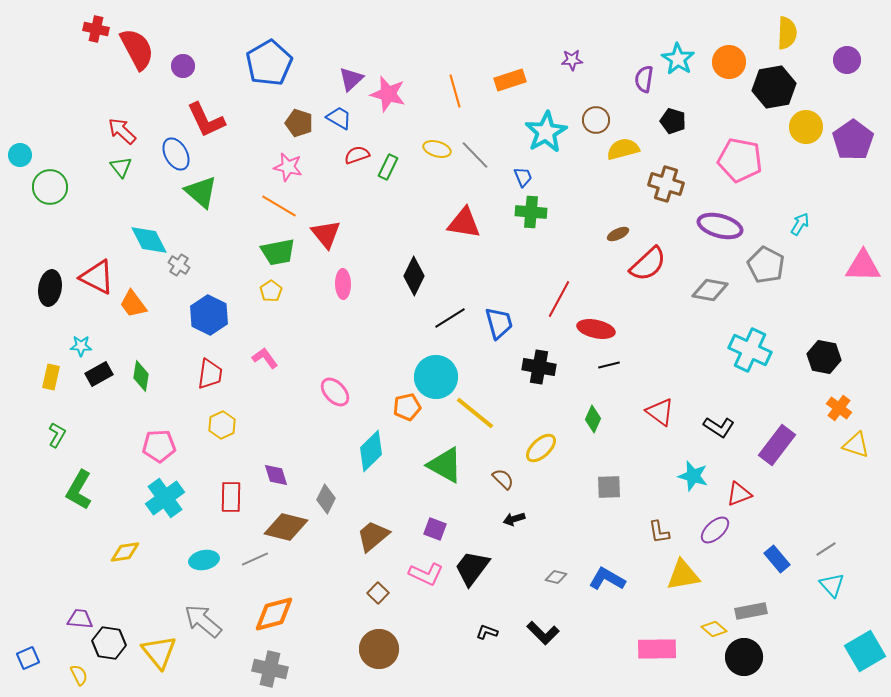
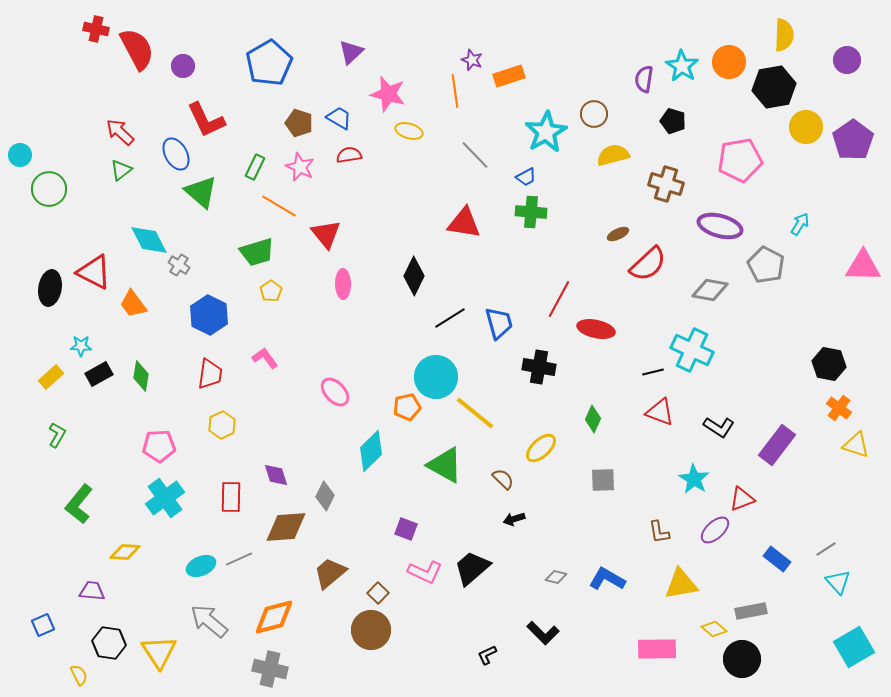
yellow semicircle at (787, 33): moved 3 px left, 2 px down
cyan star at (678, 59): moved 4 px right, 7 px down
purple star at (572, 60): moved 100 px left; rotated 25 degrees clockwise
purple triangle at (351, 79): moved 27 px up
orange rectangle at (510, 80): moved 1 px left, 4 px up
orange line at (455, 91): rotated 8 degrees clockwise
brown circle at (596, 120): moved 2 px left, 6 px up
red arrow at (122, 131): moved 2 px left, 1 px down
yellow ellipse at (437, 149): moved 28 px left, 18 px up
yellow semicircle at (623, 149): moved 10 px left, 6 px down
red semicircle at (357, 155): moved 8 px left; rotated 10 degrees clockwise
pink pentagon at (740, 160): rotated 21 degrees counterclockwise
green triangle at (121, 167): moved 3 px down; rotated 30 degrees clockwise
pink star at (288, 167): moved 12 px right; rotated 12 degrees clockwise
green rectangle at (388, 167): moved 133 px left
blue trapezoid at (523, 177): moved 3 px right; rotated 85 degrees clockwise
green circle at (50, 187): moved 1 px left, 2 px down
green trapezoid at (278, 252): moved 21 px left; rotated 6 degrees counterclockwise
red triangle at (97, 277): moved 3 px left, 5 px up
cyan cross at (750, 350): moved 58 px left
black hexagon at (824, 357): moved 5 px right, 7 px down
black line at (609, 365): moved 44 px right, 7 px down
yellow rectangle at (51, 377): rotated 35 degrees clockwise
red triangle at (660, 412): rotated 16 degrees counterclockwise
cyan star at (693, 476): moved 1 px right, 3 px down; rotated 16 degrees clockwise
gray square at (609, 487): moved 6 px left, 7 px up
green L-shape at (79, 490): moved 14 px down; rotated 9 degrees clockwise
red triangle at (739, 494): moved 3 px right, 5 px down
gray diamond at (326, 499): moved 1 px left, 3 px up
brown diamond at (286, 527): rotated 18 degrees counterclockwise
purple square at (435, 529): moved 29 px left
brown trapezoid at (373, 536): moved 43 px left, 37 px down
yellow diamond at (125, 552): rotated 12 degrees clockwise
gray line at (255, 559): moved 16 px left
blue rectangle at (777, 559): rotated 12 degrees counterclockwise
cyan ellipse at (204, 560): moved 3 px left, 6 px down; rotated 12 degrees counterclockwise
black trapezoid at (472, 568): rotated 12 degrees clockwise
pink L-shape at (426, 574): moved 1 px left, 2 px up
yellow triangle at (683, 575): moved 2 px left, 9 px down
cyan triangle at (832, 585): moved 6 px right, 3 px up
orange diamond at (274, 614): moved 3 px down
purple trapezoid at (80, 619): moved 12 px right, 28 px up
gray arrow at (203, 621): moved 6 px right
black L-shape at (487, 632): moved 23 px down; rotated 45 degrees counterclockwise
brown circle at (379, 649): moved 8 px left, 19 px up
cyan square at (865, 651): moved 11 px left, 4 px up
yellow triangle at (159, 652): rotated 6 degrees clockwise
black circle at (744, 657): moved 2 px left, 2 px down
blue square at (28, 658): moved 15 px right, 33 px up
